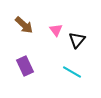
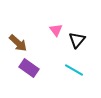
brown arrow: moved 6 px left, 18 px down
purple rectangle: moved 4 px right, 2 px down; rotated 30 degrees counterclockwise
cyan line: moved 2 px right, 2 px up
